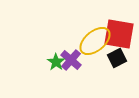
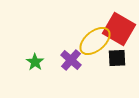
red square: moved 5 px up; rotated 20 degrees clockwise
black square: rotated 24 degrees clockwise
green star: moved 21 px left
